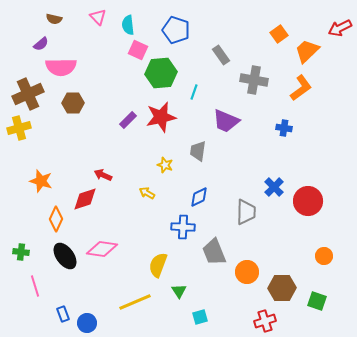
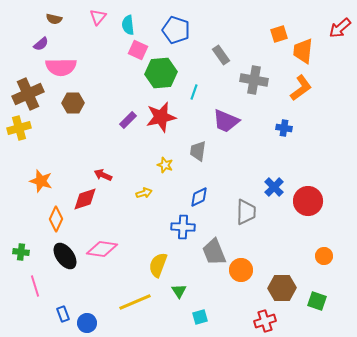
pink triangle at (98, 17): rotated 24 degrees clockwise
red arrow at (340, 28): rotated 15 degrees counterclockwise
orange square at (279, 34): rotated 18 degrees clockwise
orange trapezoid at (307, 51): moved 4 px left; rotated 40 degrees counterclockwise
yellow arrow at (147, 193): moved 3 px left; rotated 133 degrees clockwise
orange circle at (247, 272): moved 6 px left, 2 px up
